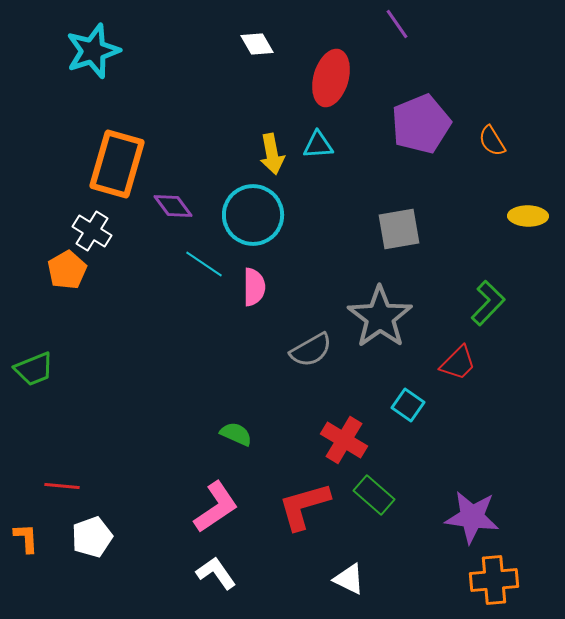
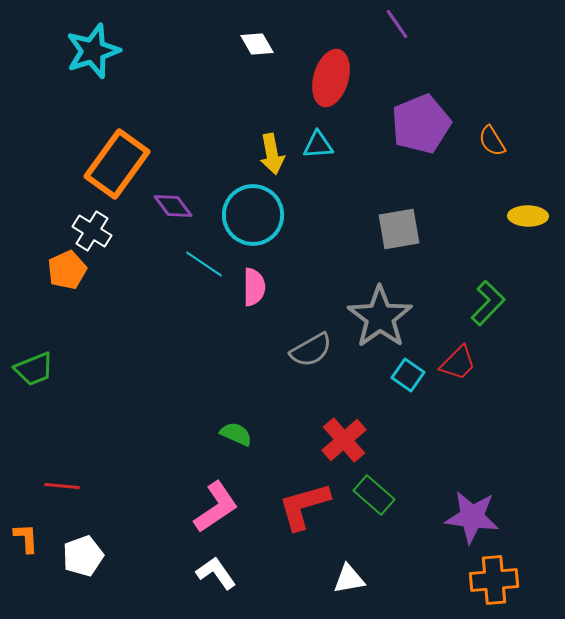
orange rectangle: rotated 20 degrees clockwise
orange pentagon: rotated 6 degrees clockwise
cyan square: moved 30 px up
red cross: rotated 18 degrees clockwise
white pentagon: moved 9 px left, 19 px down
white triangle: rotated 36 degrees counterclockwise
